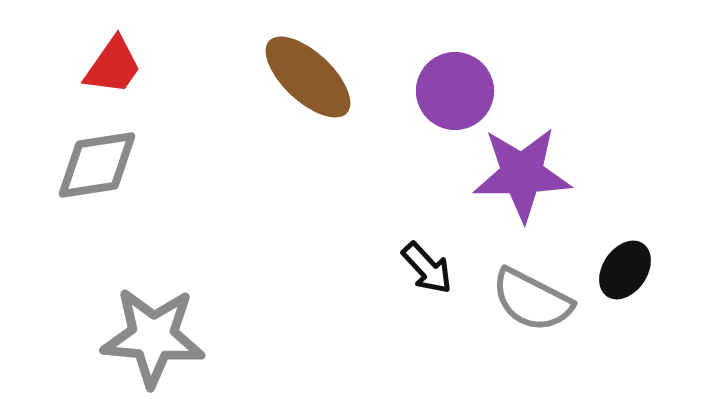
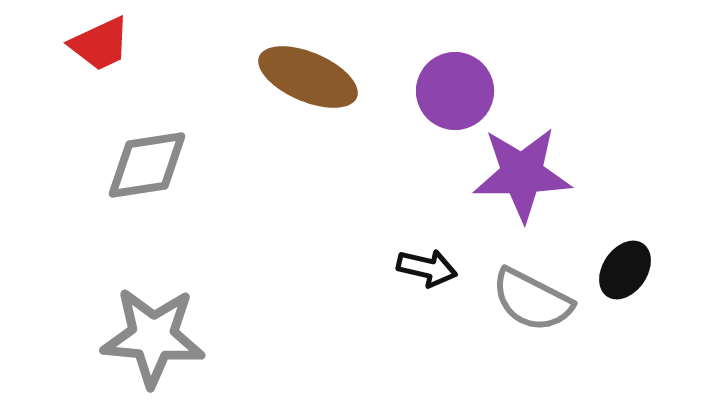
red trapezoid: moved 13 px left, 22 px up; rotated 30 degrees clockwise
brown ellipse: rotated 20 degrees counterclockwise
gray diamond: moved 50 px right
black arrow: rotated 34 degrees counterclockwise
